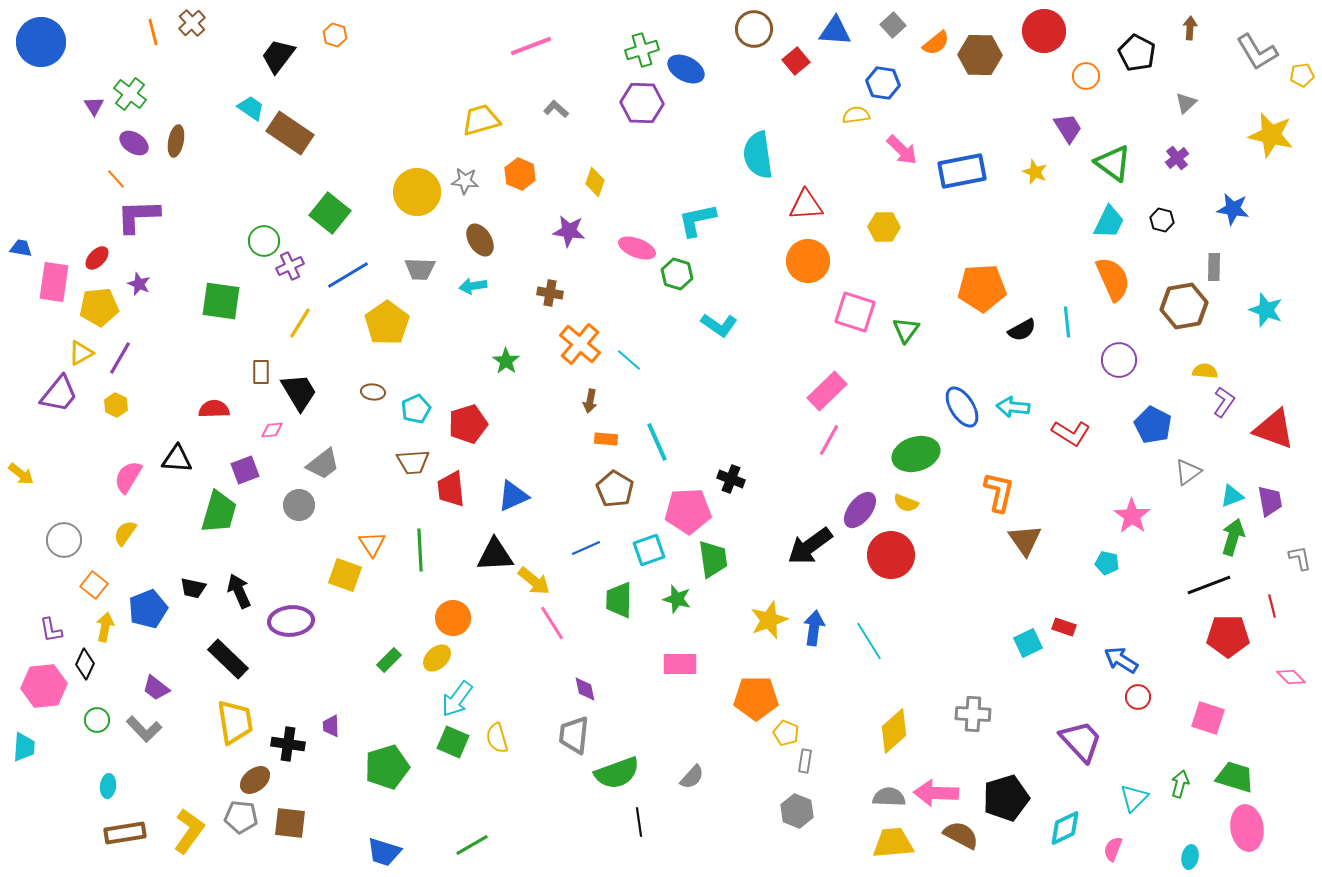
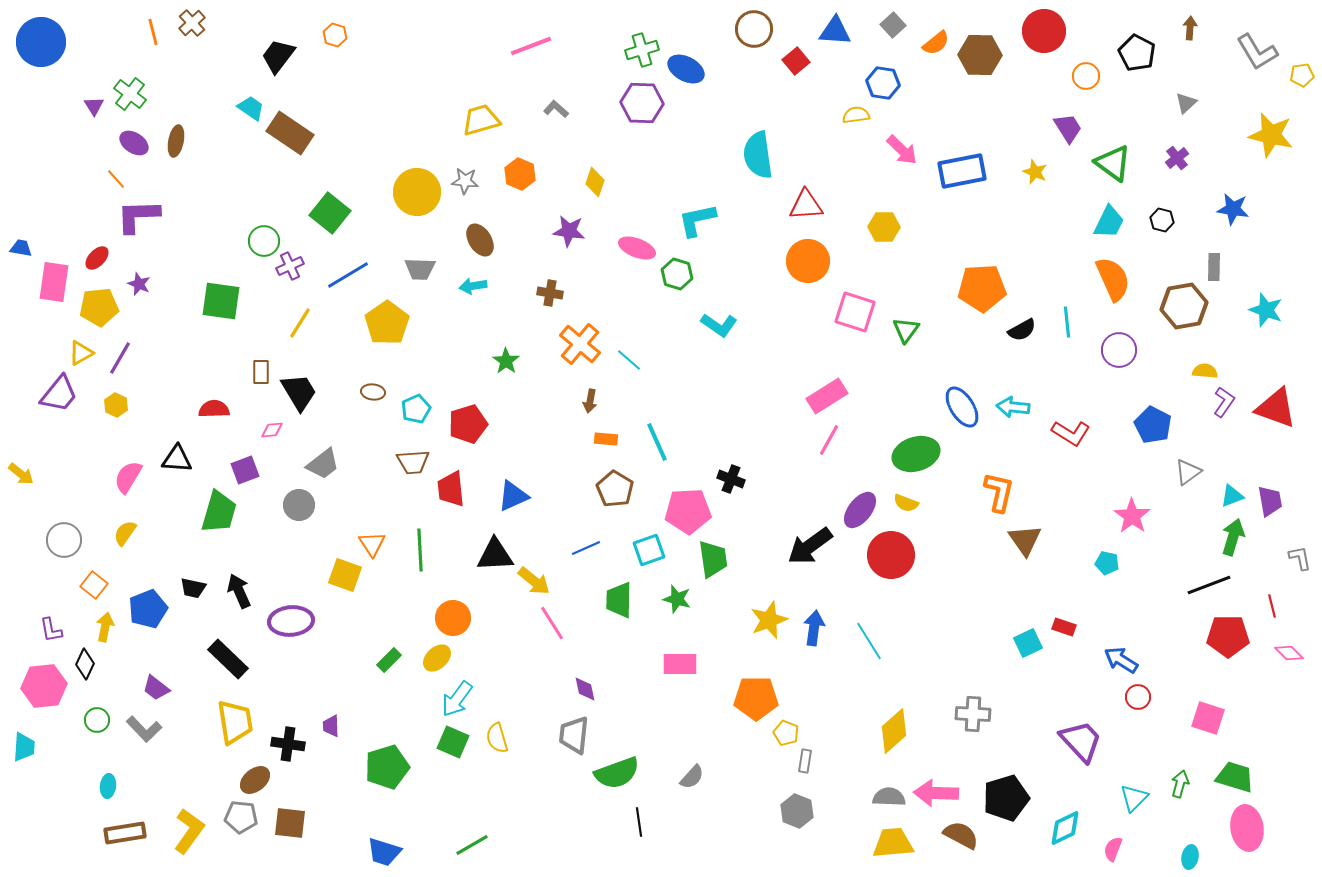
purple circle at (1119, 360): moved 10 px up
pink rectangle at (827, 391): moved 5 px down; rotated 12 degrees clockwise
red triangle at (1274, 429): moved 2 px right, 21 px up
pink diamond at (1291, 677): moved 2 px left, 24 px up
